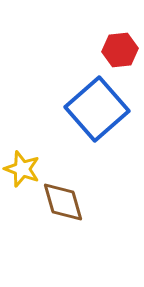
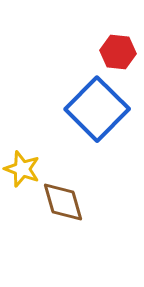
red hexagon: moved 2 px left, 2 px down; rotated 12 degrees clockwise
blue square: rotated 4 degrees counterclockwise
